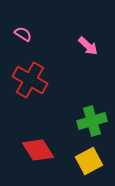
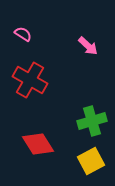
red diamond: moved 6 px up
yellow square: moved 2 px right
